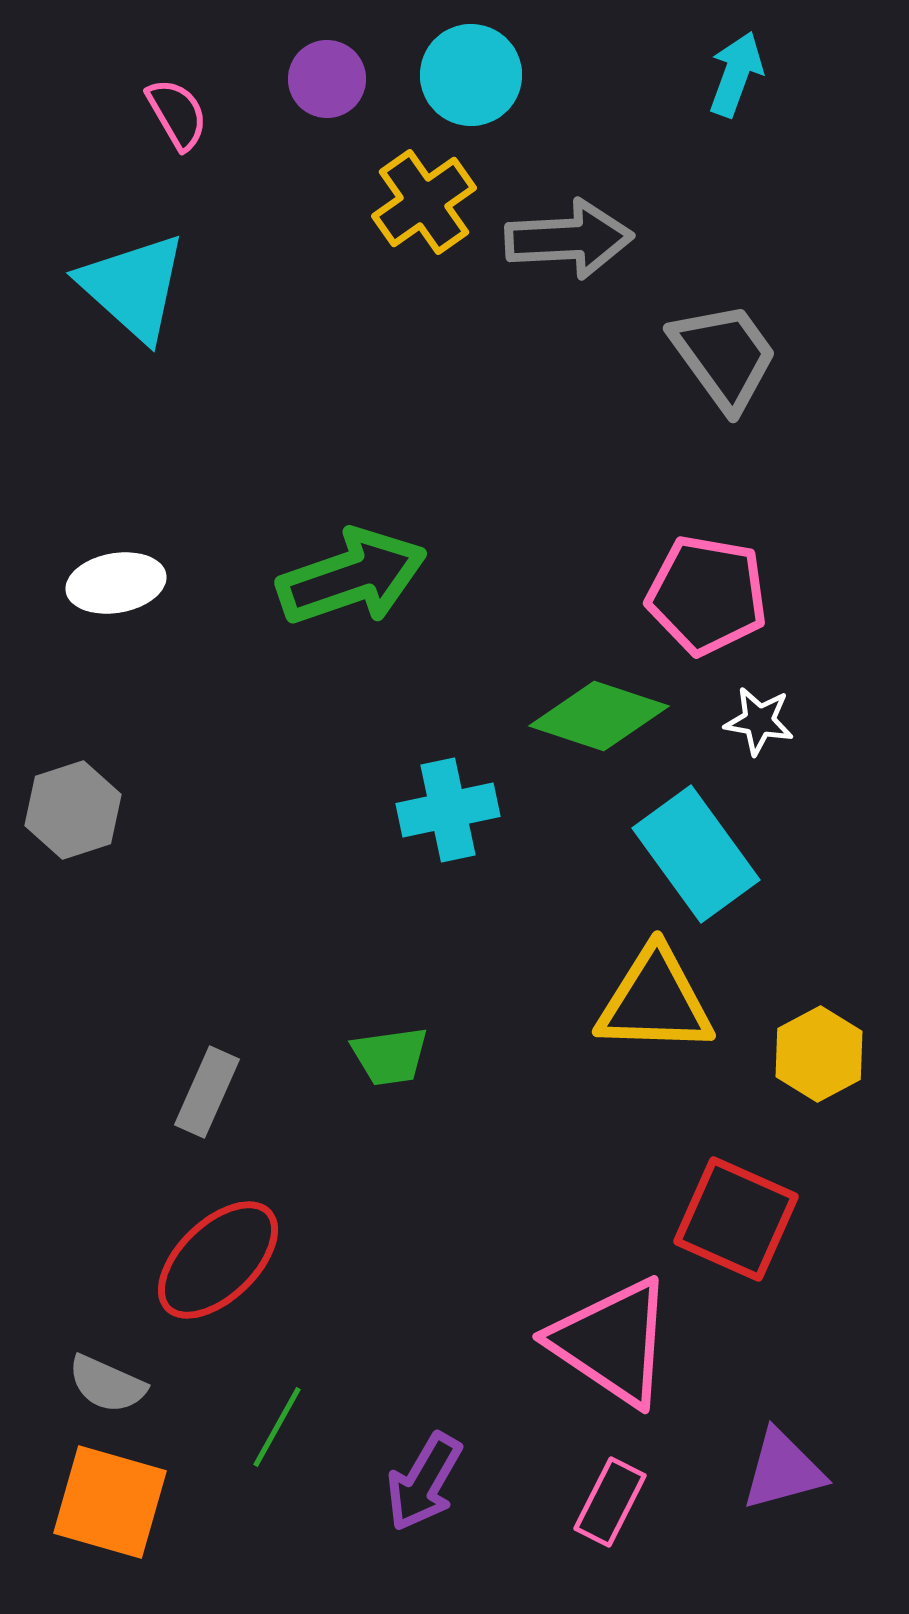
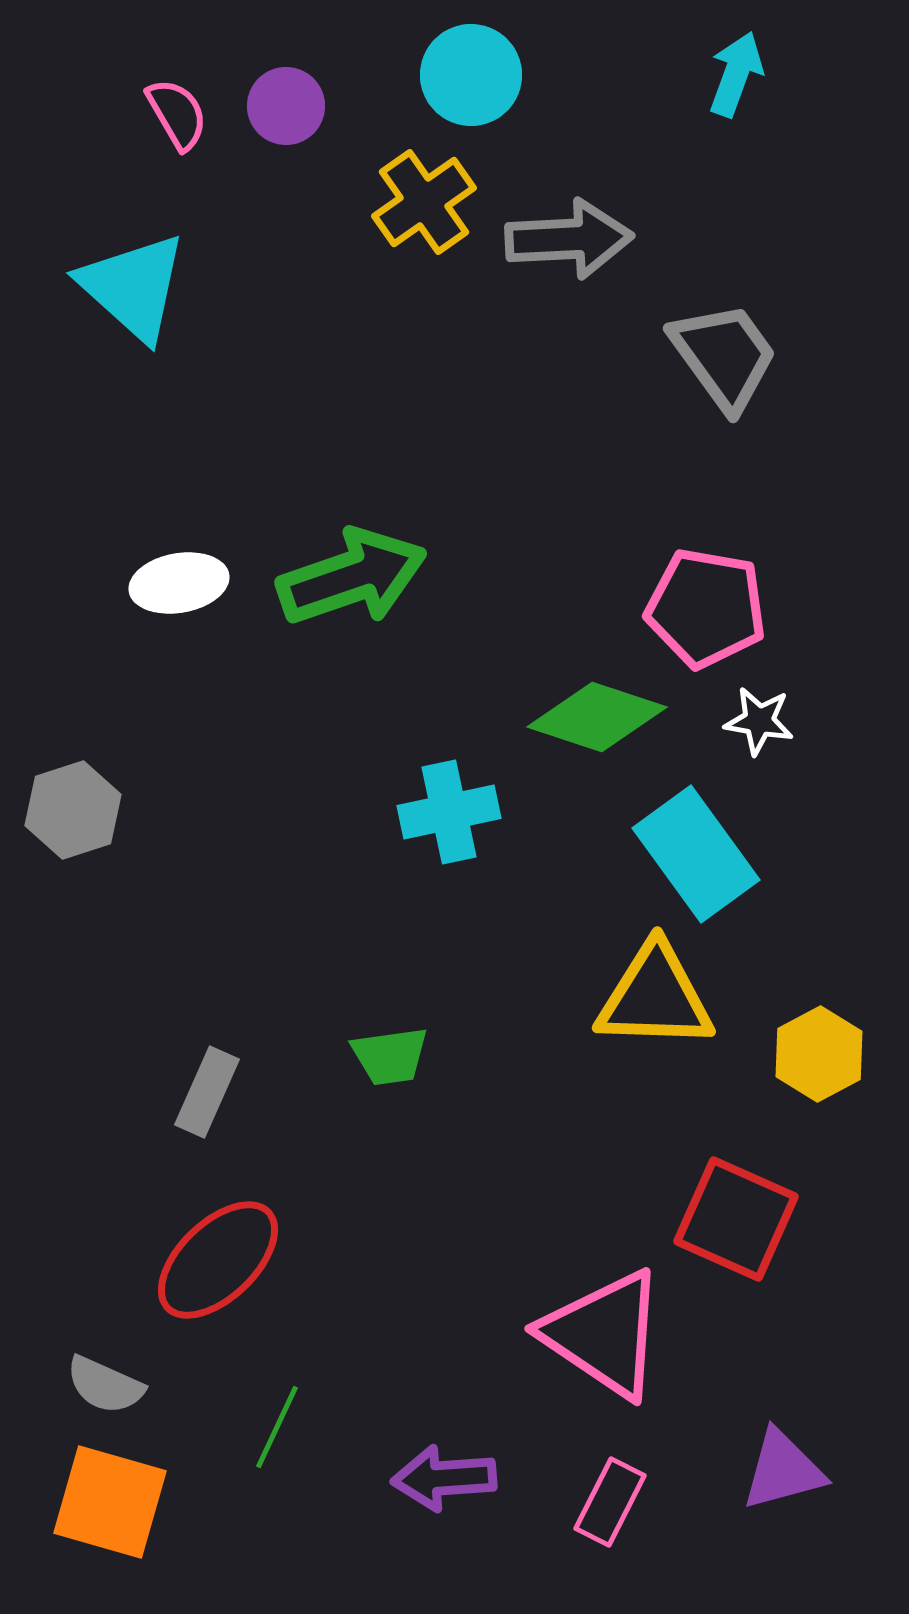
purple circle: moved 41 px left, 27 px down
white ellipse: moved 63 px right
pink pentagon: moved 1 px left, 13 px down
green diamond: moved 2 px left, 1 px down
cyan cross: moved 1 px right, 2 px down
yellow triangle: moved 4 px up
pink triangle: moved 8 px left, 8 px up
gray semicircle: moved 2 px left, 1 px down
green line: rotated 4 degrees counterclockwise
purple arrow: moved 20 px right, 4 px up; rotated 56 degrees clockwise
